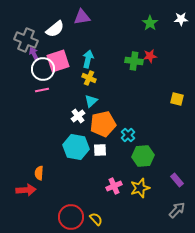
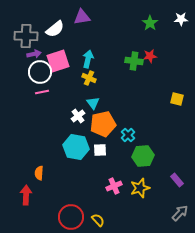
gray cross: moved 4 px up; rotated 20 degrees counterclockwise
purple arrow: rotated 104 degrees clockwise
white circle: moved 3 px left, 3 px down
pink line: moved 2 px down
cyan triangle: moved 2 px right, 2 px down; rotated 24 degrees counterclockwise
red arrow: moved 5 px down; rotated 84 degrees counterclockwise
gray arrow: moved 3 px right, 3 px down
yellow semicircle: moved 2 px right, 1 px down
